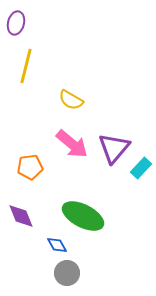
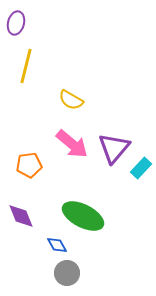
orange pentagon: moved 1 px left, 2 px up
